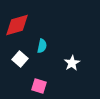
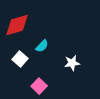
cyan semicircle: rotated 32 degrees clockwise
white star: rotated 21 degrees clockwise
pink square: rotated 28 degrees clockwise
